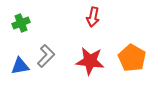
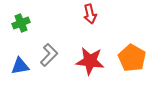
red arrow: moved 3 px left, 3 px up; rotated 24 degrees counterclockwise
gray L-shape: moved 3 px right, 1 px up
